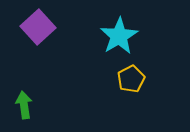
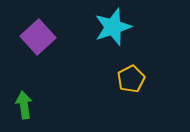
purple square: moved 10 px down
cyan star: moved 6 px left, 9 px up; rotated 12 degrees clockwise
